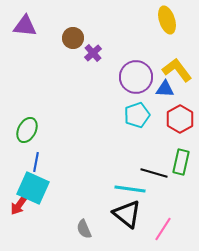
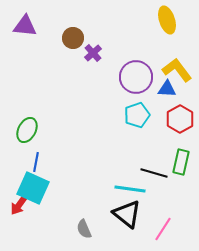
blue triangle: moved 2 px right
